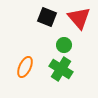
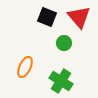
red triangle: moved 1 px up
green circle: moved 2 px up
green cross: moved 12 px down
